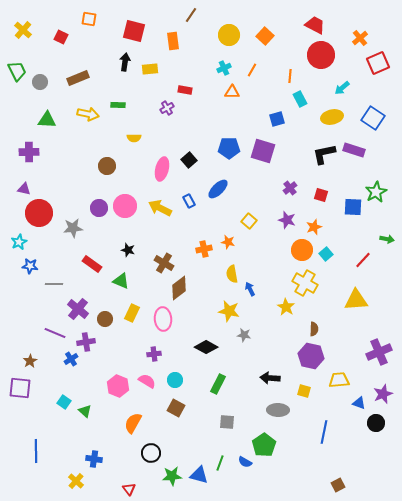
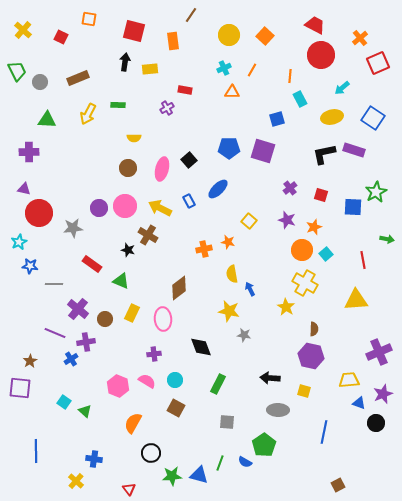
yellow arrow at (88, 114): rotated 105 degrees clockwise
brown circle at (107, 166): moved 21 px right, 2 px down
red line at (363, 260): rotated 54 degrees counterclockwise
brown cross at (164, 263): moved 16 px left, 28 px up
black diamond at (206, 347): moved 5 px left; rotated 40 degrees clockwise
yellow trapezoid at (339, 380): moved 10 px right
